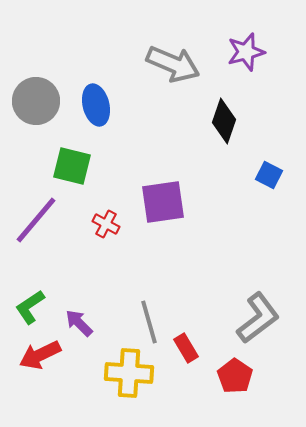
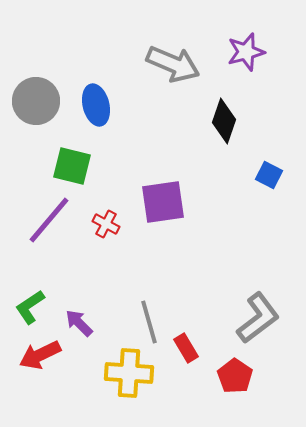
purple line: moved 13 px right
